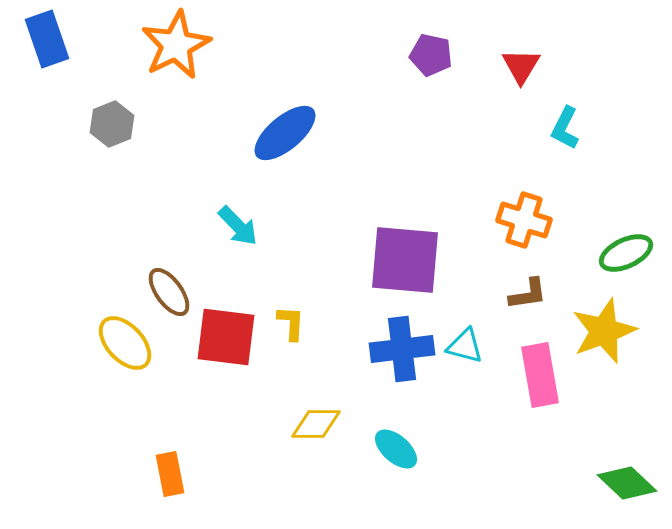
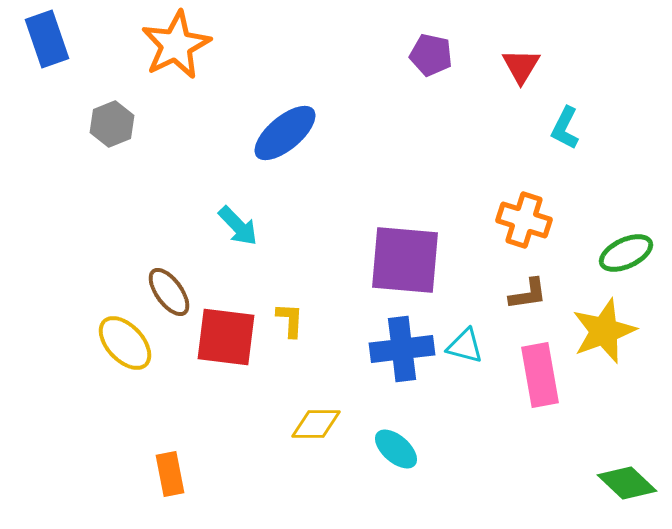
yellow L-shape: moved 1 px left, 3 px up
